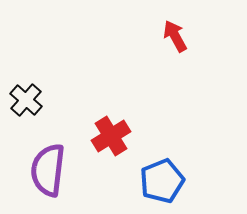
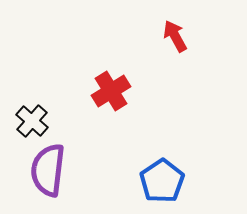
black cross: moved 6 px right, 21 px down
red cross: moved 45 px up
blue pentagon: rotated 12 degrees counterclockwise
